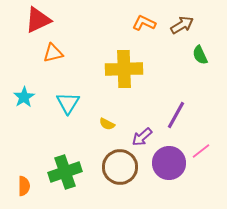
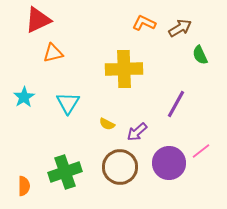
brown arrow: moved 2 px left, 3 px down
purple line: moved 11 px up
purple arrow: moved 5 px left, 5 px up
